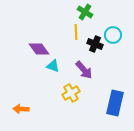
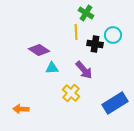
green cross: moved 1 px right, 1 px down
black cross: rotated 14 degrees counterclockwise
purple diamond: moved 1 px down; rotated 20 degrees counterclockwise
cyan triangle: moved 1 px left, 2 px down; rotated 24 degrees counterclockwise
yellow cross: rotated 18 degrees counterclockwise
blue rectangle: rotated 45 degrees clockwise
